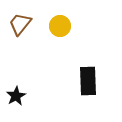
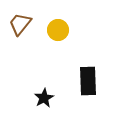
yellow circle: moved 2 px left, 4 px down
black star: moved 28 px right, 2 px down
